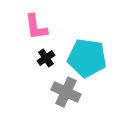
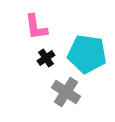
cyan pentagon: moved 4 px up
gray cross: rotated 8 degrees clockwise
